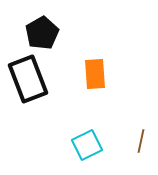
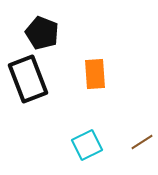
black pentagon: rotated 20 degrees counterclockwise
brown line: moved 1 px right, 1 px down; rotated 45 degrees clockwise
